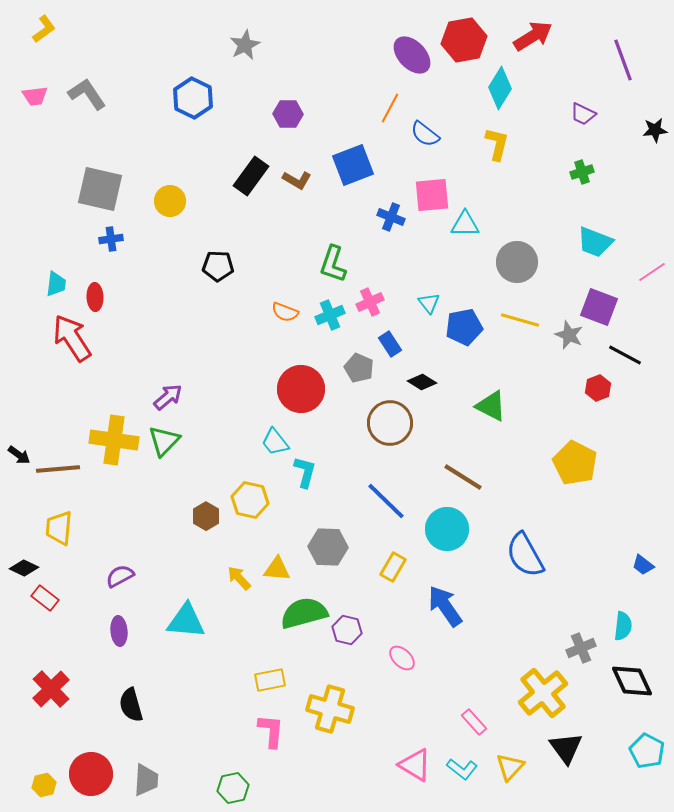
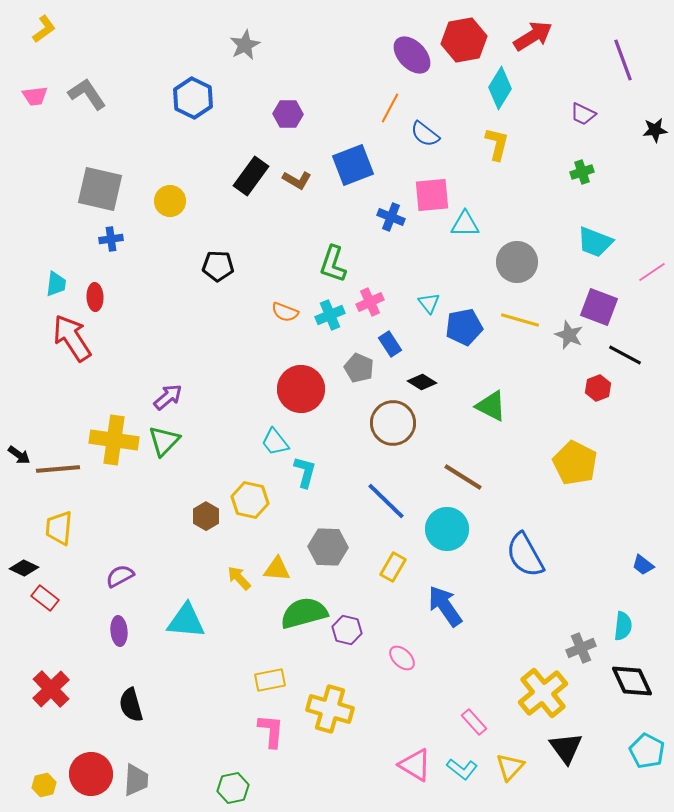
brown circle at (390, 423): moved 3 px right
gray trapezoid at (146, 780): moved 10 px left
